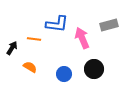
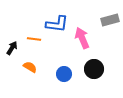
gray rectangle: moved 1 px right, 5 px up
